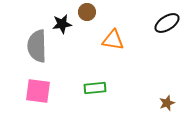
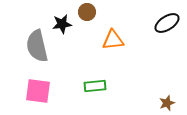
orange triangle: rotated 15 degrees counterclockwise
gray semicircle: rotated 12 degrees counterclockwise
green rectangle: moved 2 px up
